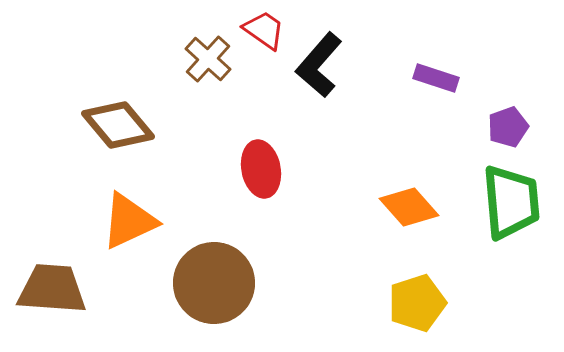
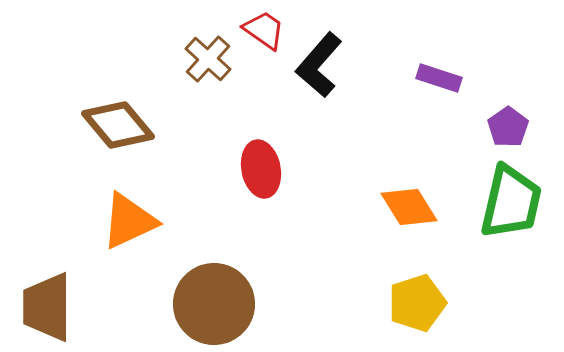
purple rectangle: moved 3 px right
purple pentagon: rotated 15 degrees counterclockwise
green trapezoid: rotated 18 degrees clockwise
orange diamond: rotated 10 degrees clockwise
brown circle: moved 21 px down
brown trapezoid: moved 5 px left, 18 px down; rotated 94 degrees counterclockwise
